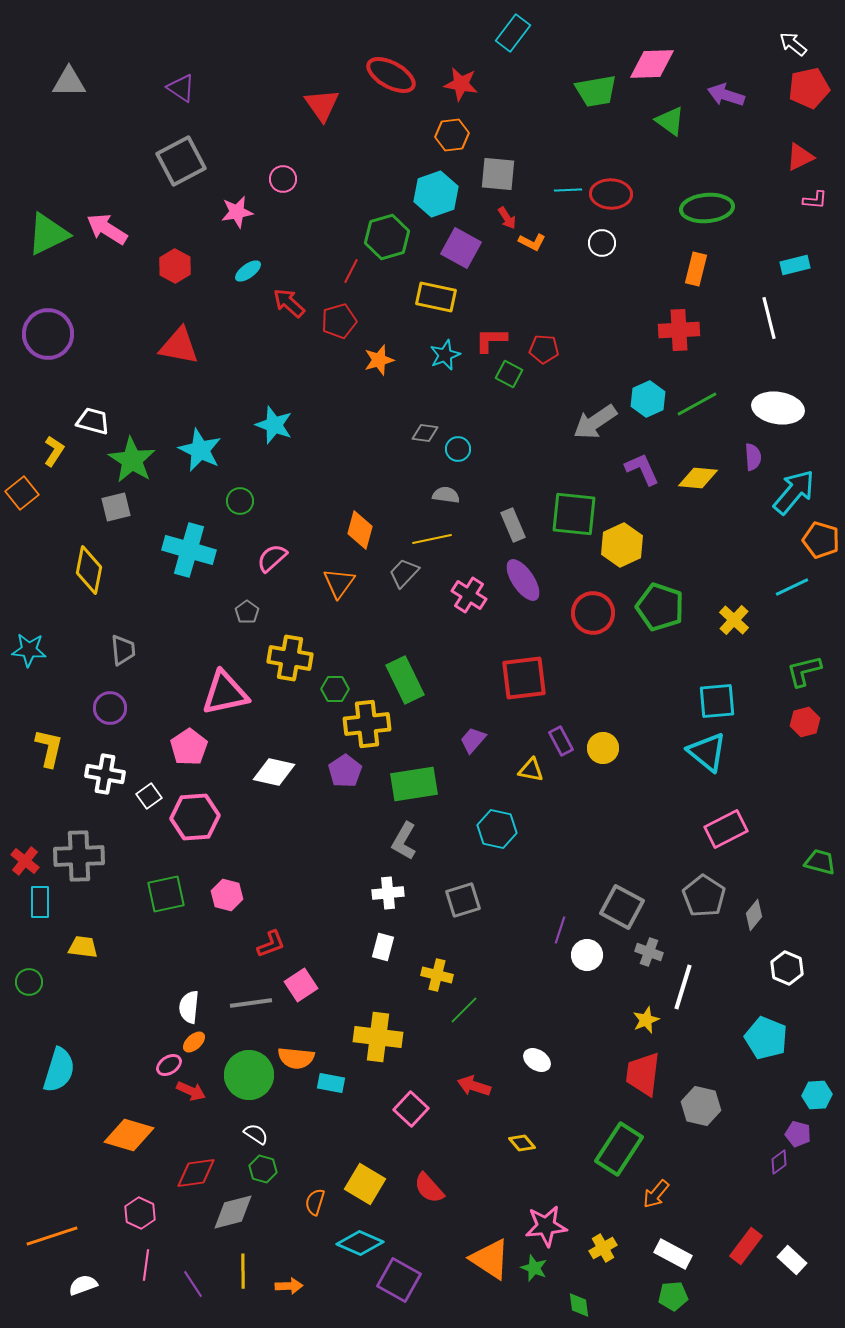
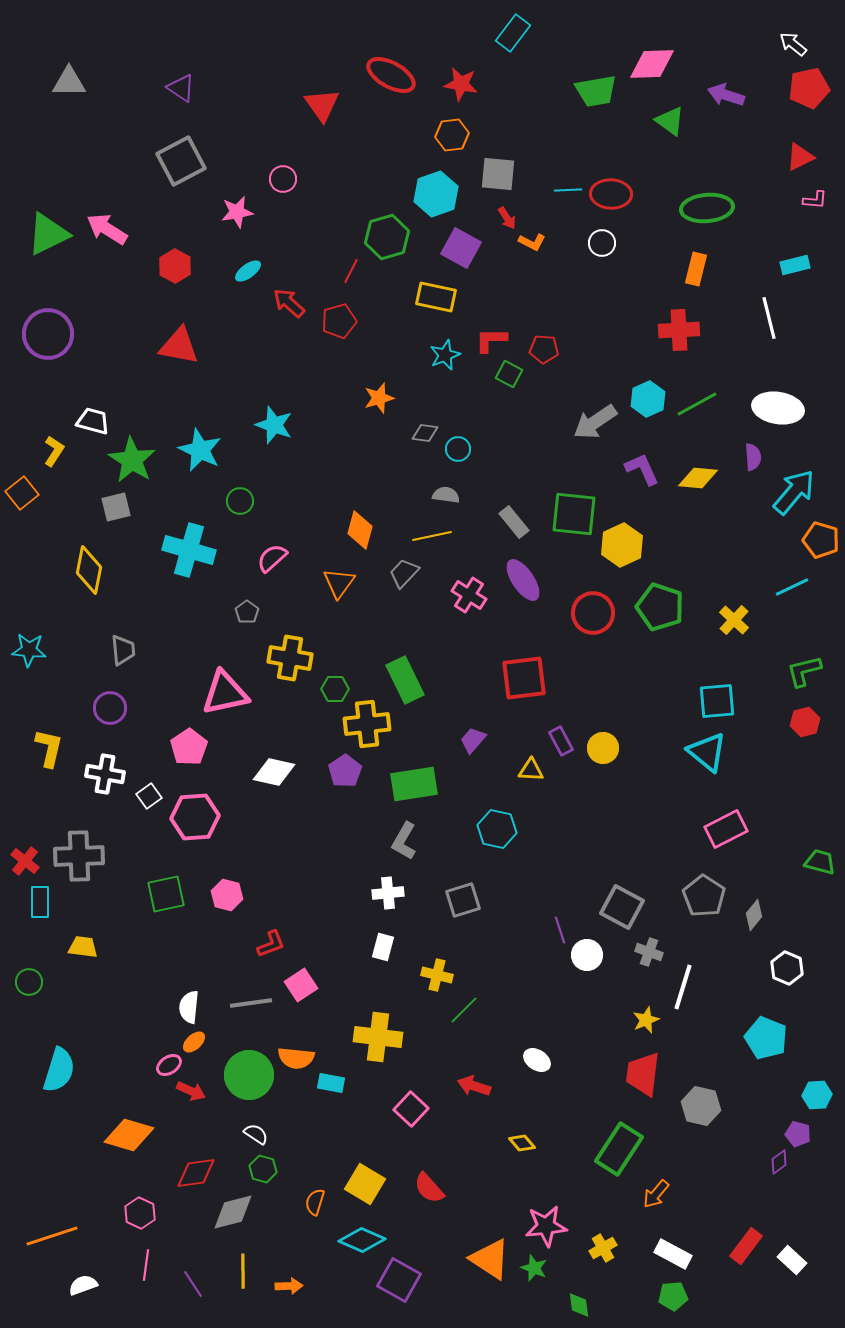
orange star at (379, 360): moved 38 px down
gray rectangle at (513, 525): moved 1 px right, 3 px up; rotated 16 degrees counterclockwise
yellow line at (432, 539): moved 3 px up
yellow triangle at (531, 770): rotated 8 degrees counterclockwise
purple line at (560, 930): rotated 36 degrees counterclockwise
cyan diamond at (360, 1243): moved 2 px right, 3 px up
